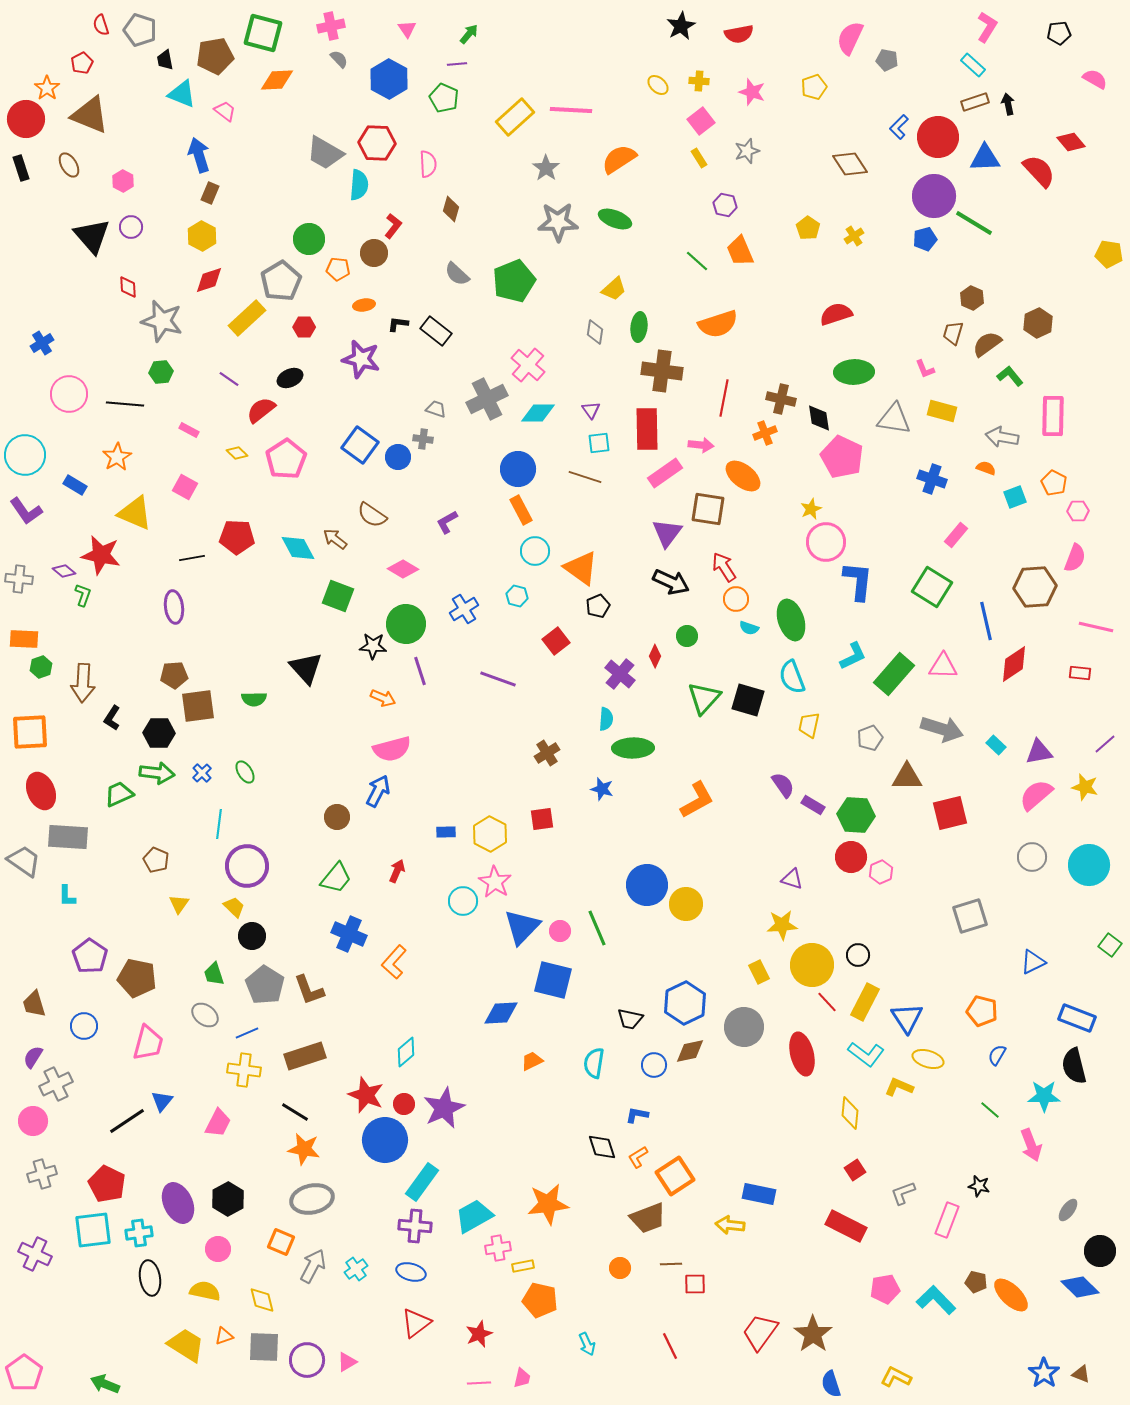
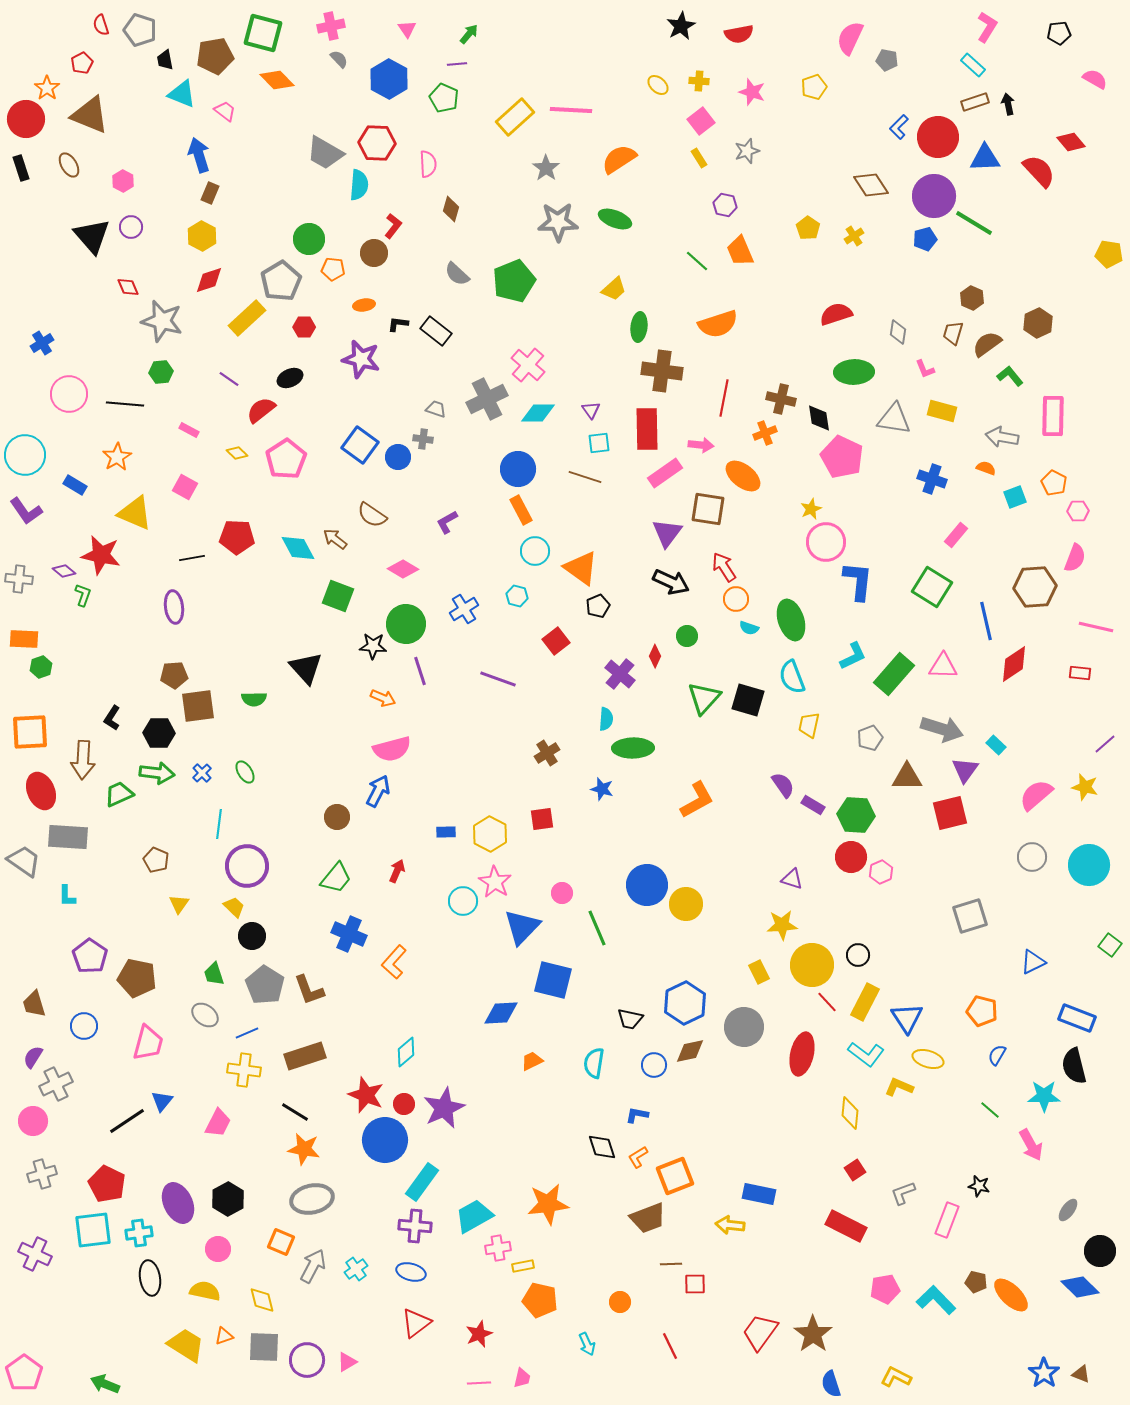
orange diamond at (277, 80): rotated 48 degrees clockwise
brown diamond at (850, 164): moved 21 px right, 21 px down
orange pentagon at (338, 269): moved 5 px left
red diamond at (128, 287): rotated 20 degrees counterclockwise
gray diamond at (595, 332): moved 303 px right
brown arrow at (83, 683): moved 77 px down
purple triangle at (1039, 752): moved 74 px left, 18 px down; rotated 44 degrees counterclockwise
pink circle at (560, 931): moved 2 px right, 38 px up
red ellipse at (802, 1054): rotated 27 degrees clockwise
pink arrow at (1031, 1145): rotated 8 degrees counterclockwise
orange square at (675, 1176): rotated 12 degrees clockwise
orange circle at (620, 1268): moved 34 px down
